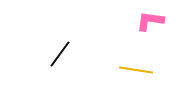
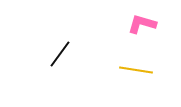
pink L-shape: moved 8 px left, 3 px down; rotated 8 degrees clockwise
